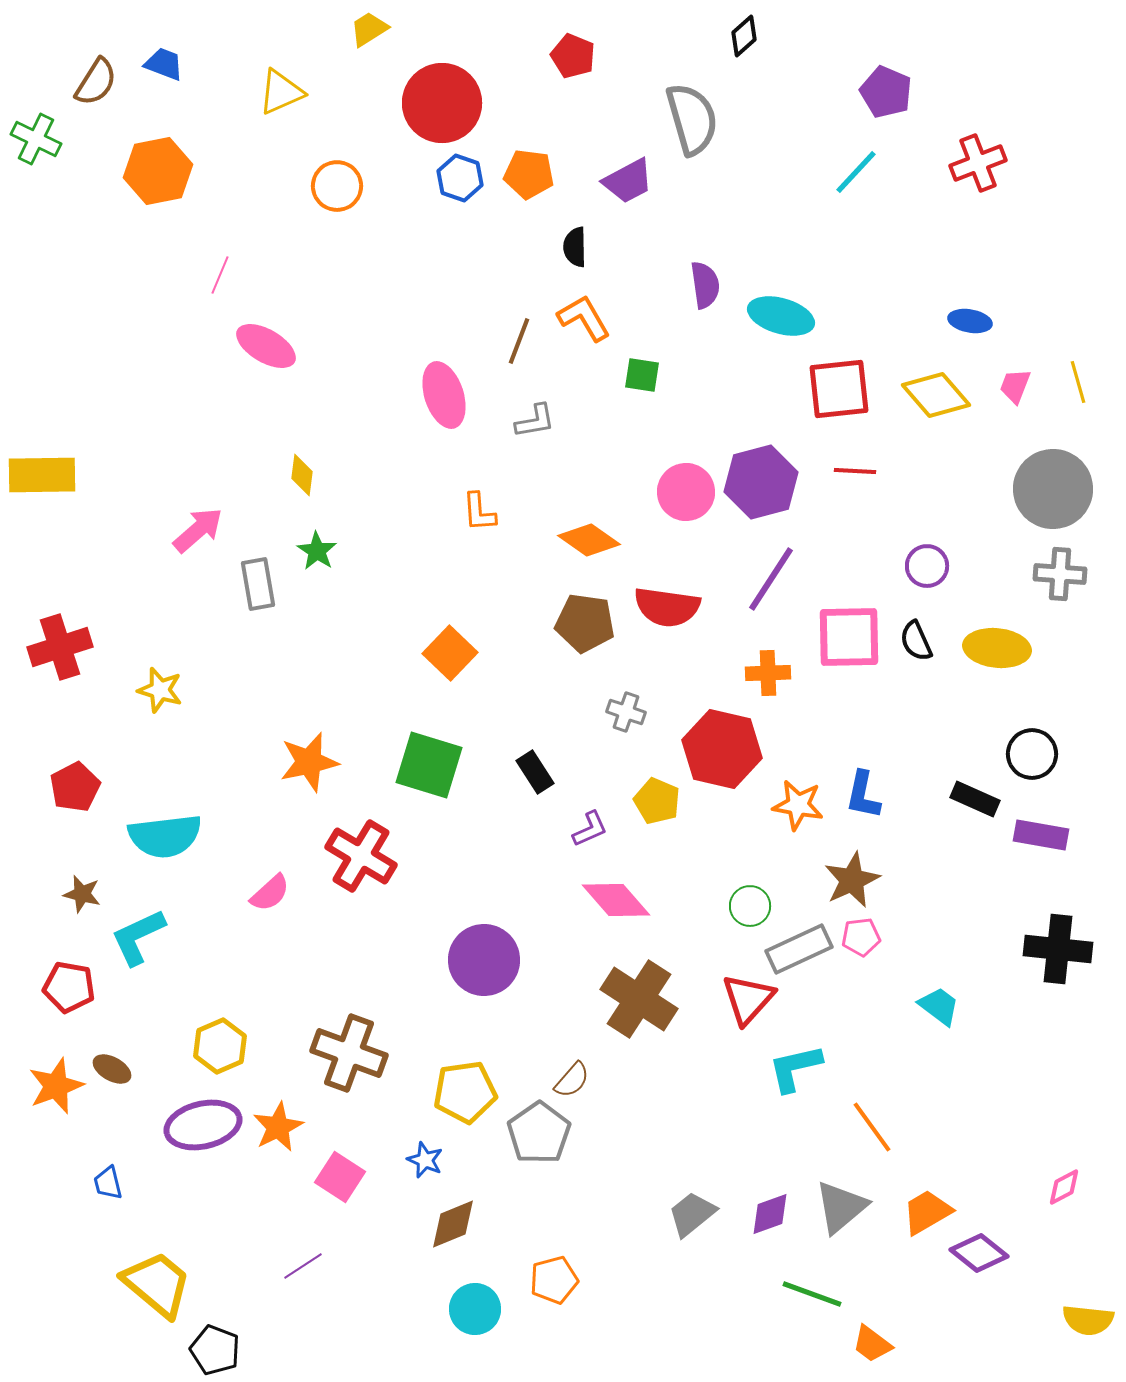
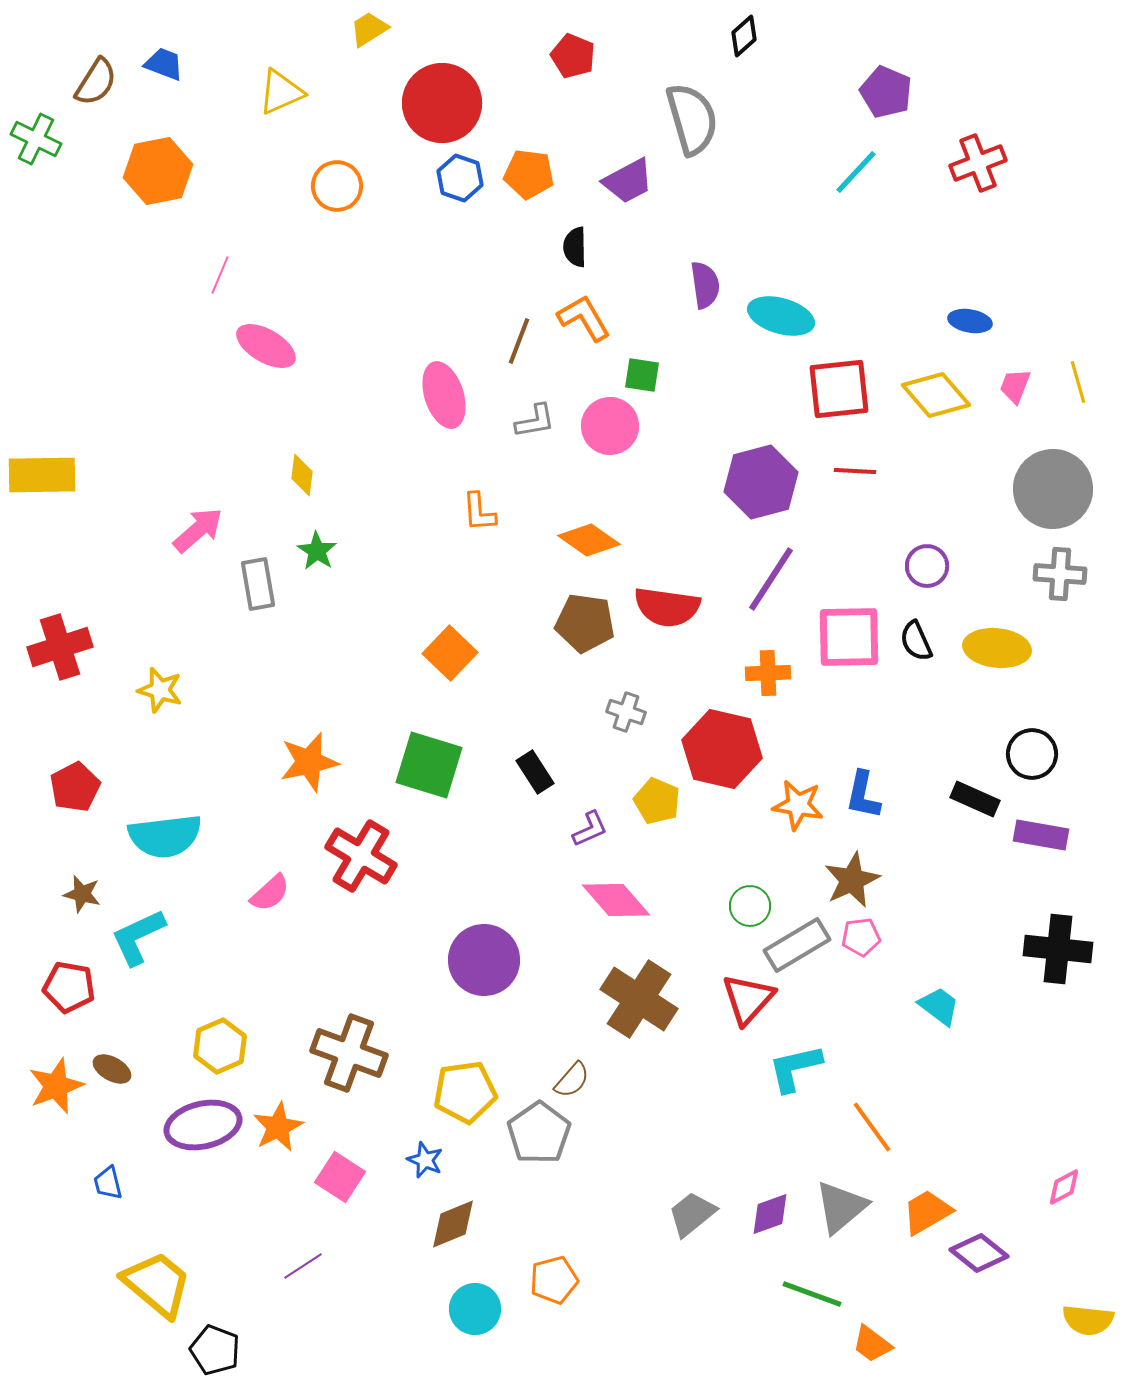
pink circle at (686, 492): moved 76 px left, 66 px up
gray rectangle at (799, 949): moved 2 px left, 4 px up; rotated 6 degrees counterclockwise
